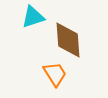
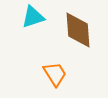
brown diamond: moved 10 px right, 10 px up
